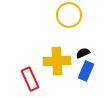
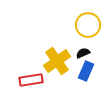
yellow circle: moved 19 px right, 10 px down
yellow cross: rotated 32 degrees counterclockwise
red rectangle: moved 1 px right, 1 px down; rotated 75 degrees counterclockwise
